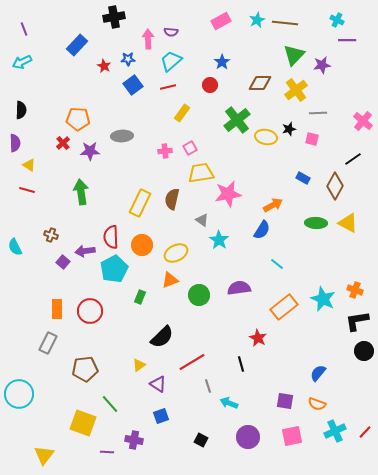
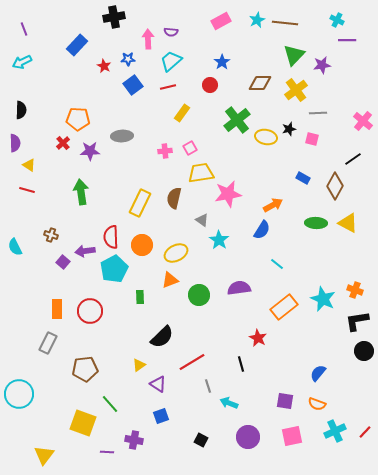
brown semicircle at (172, 199): moved 2 px right, 1 px up
green rectangle at (140, 297): rotated 24 degrees counterclockwise
